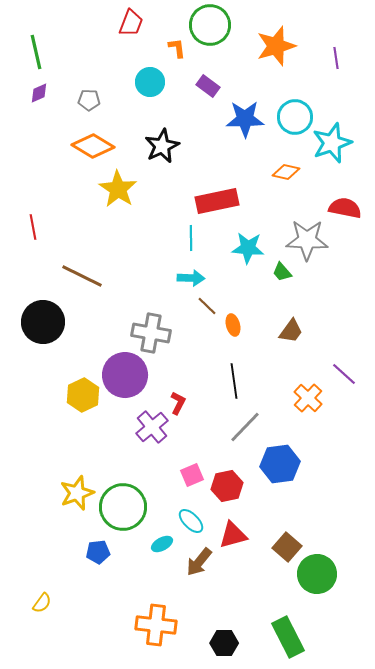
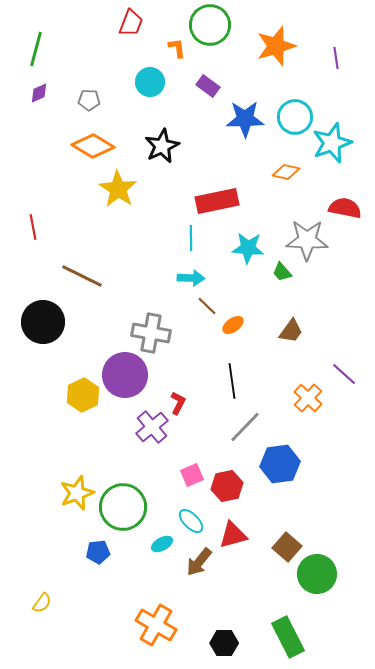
green line at (36, 52): moved 3 px up; rotated 28 degrees clockwise
orange ellipse at (233, 325): rotated 70 degrees clockwise
black line at (234, 381): moved 2 px left
orange cross at (156, 625): rotated 24 degrees clockwise
